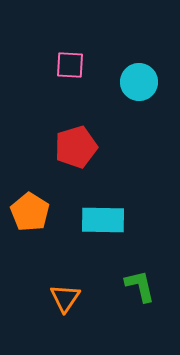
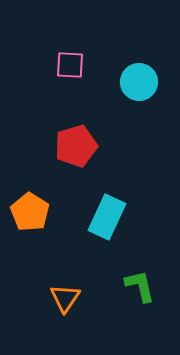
red pentagon: moved 1 px up
cyan rectangle: moved 4 px right, 3 px up; rotated 66 degrees counterclockwise
